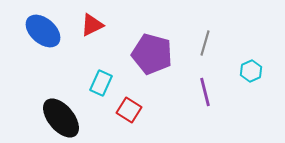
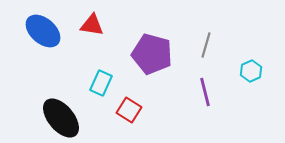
red triangle: rotated 35 degrees clockwise
gray line: moved 1 px right, 2 px down
